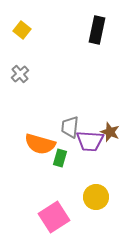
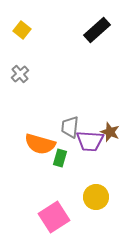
black rectangle: rotated 36 degrees clockwise
